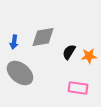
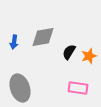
orange star: rotated 14 degrees counterclockwise
gray ellipse: moved 15 px down; rotated 32 degrees clockwise
